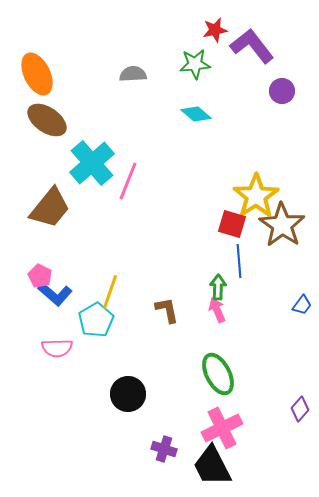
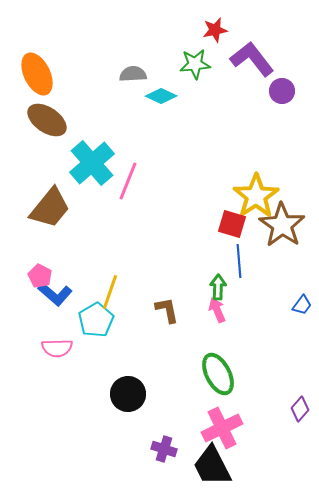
purple L-shape: moved 13 px down
cyan diamond: moved 35 px left, 18 px up; rotated 16 degrees counterclockwise
